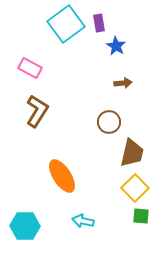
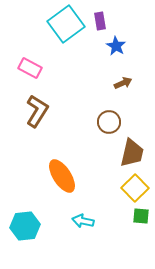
purple rectangle: moved 1 px right, 2 px up
brown arrow: rotated 18 degrees counterclockwise
cyan hexagon: rotated 8 degrees counterclockwise
